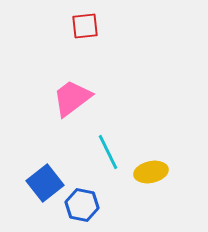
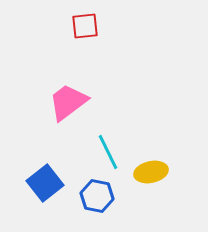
pink trapezoid: moved 4 px left, 4 px down
blue hexagon: moved 15 px right, 9 px up
